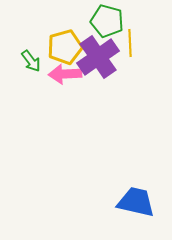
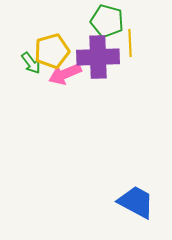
yellow pentagon: moved 13 px left, 4 px down
purple cross: rotated 33 degrees clockwise
green arrow: moved 2 px down
pink arrow: rotated 20 degrees counterclockwise
blue trapezoid: rotated 15 degrees clockwise
